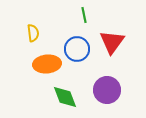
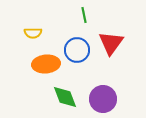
yellow semicircle: rotated 96 degrees clockwise
red triangle: moved 1 px left, 1 px down
blue circle: moved 1 px down
orange ellipse: moved 1 px left
purple circle: moved 4 px left, 9 px down
